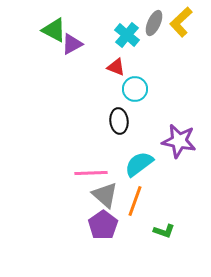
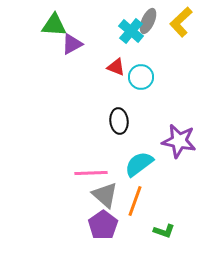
gray ellipse: moved 6 px left, 2 px up
green triangle: moved 5 px up; rotated 24 degrees counterclockwise
cyan cross: moved 4 px right, 4 px up
cyan circle: moved 6 px right, 12 px up
